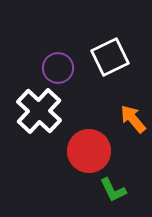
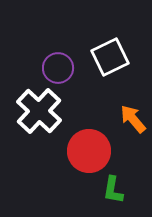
green L-shape: rotated 36 degrees clockwise
